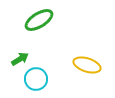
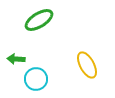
green arrow: moved 4 px left; rotated 144 degrees counterclockwise
yellow ellipse: rotated 44 degrees clockwise
